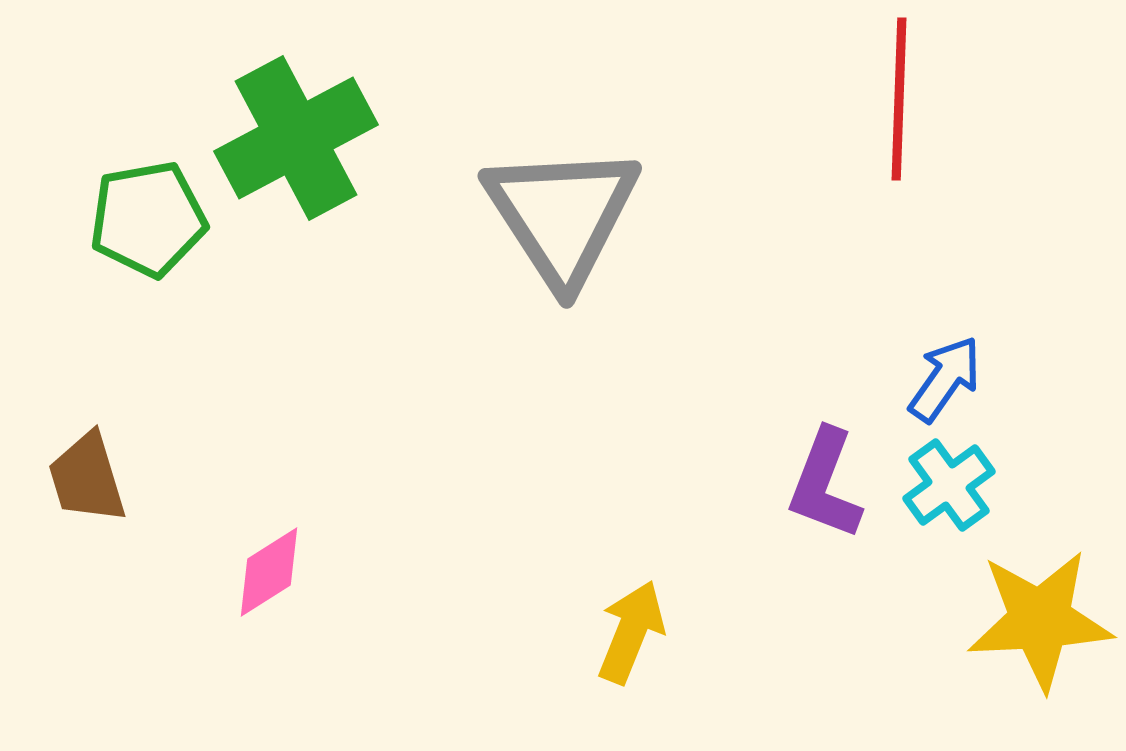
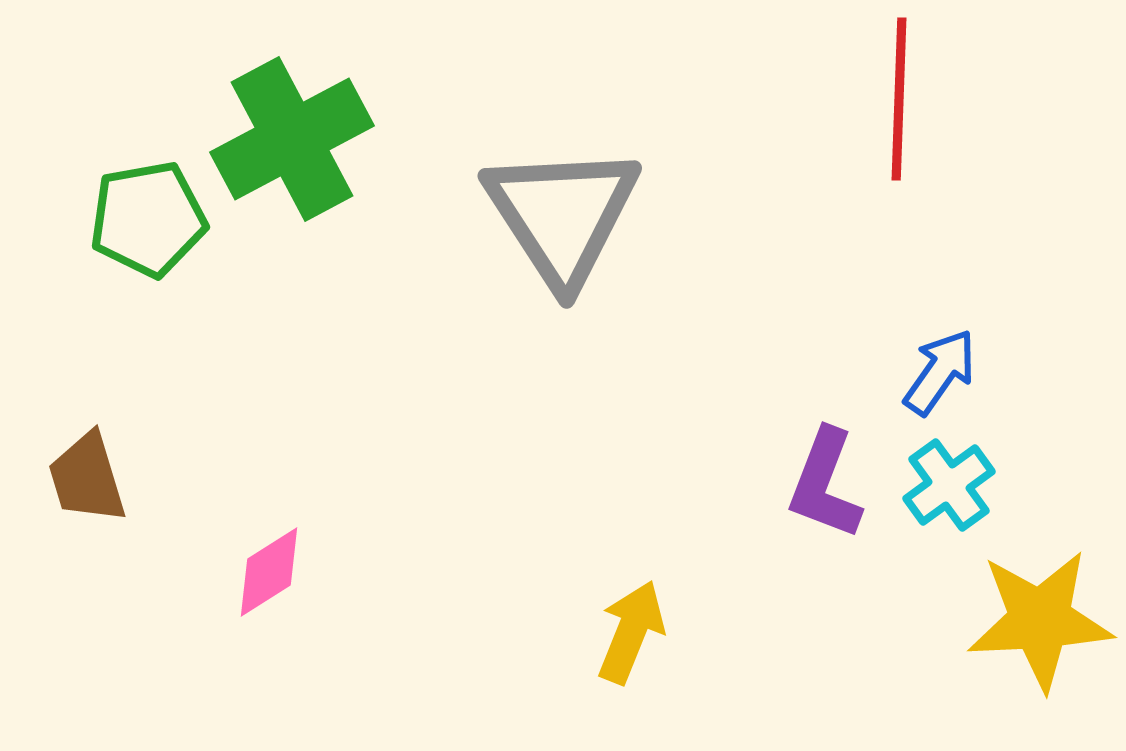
green cross: moved 4 px left, 1 px down
blue arrow: moved 5 px left, 7 px up
